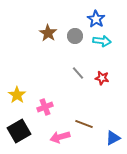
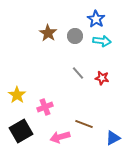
black square: moved 2 px right
